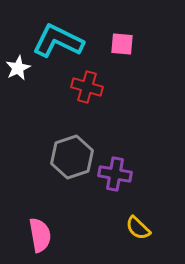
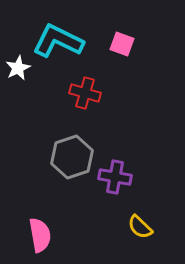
pink square: rotated 15 degrees clockwise
red cross: moved 2 px left, 6 px down
purple cross: moved 3 px down
yellow semicircle: moved 2 px right, 1 px up
